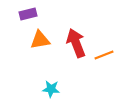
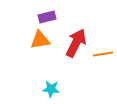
purple rectangle: moved 19 px right, 3 px down
red arrow: rotated 48 degrees clockwise
orange line: moved 1 px left, 1 px up; rotated 12 degrees clockwise
